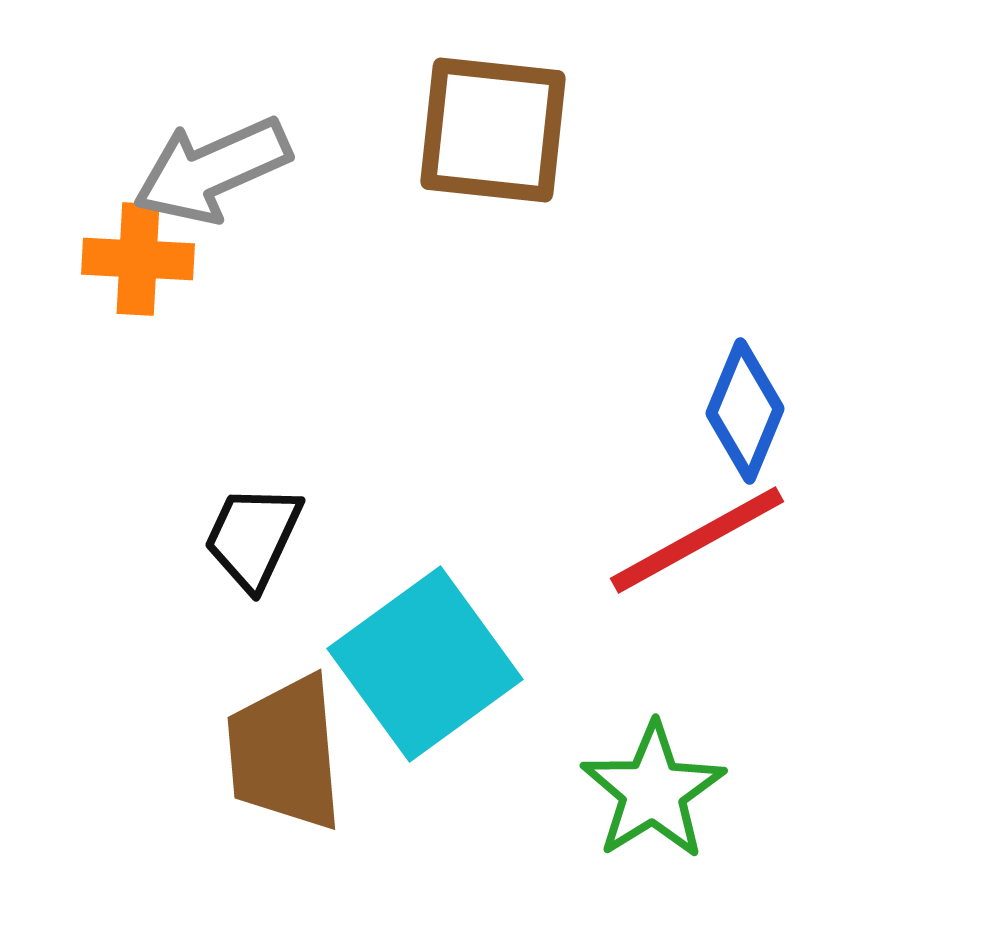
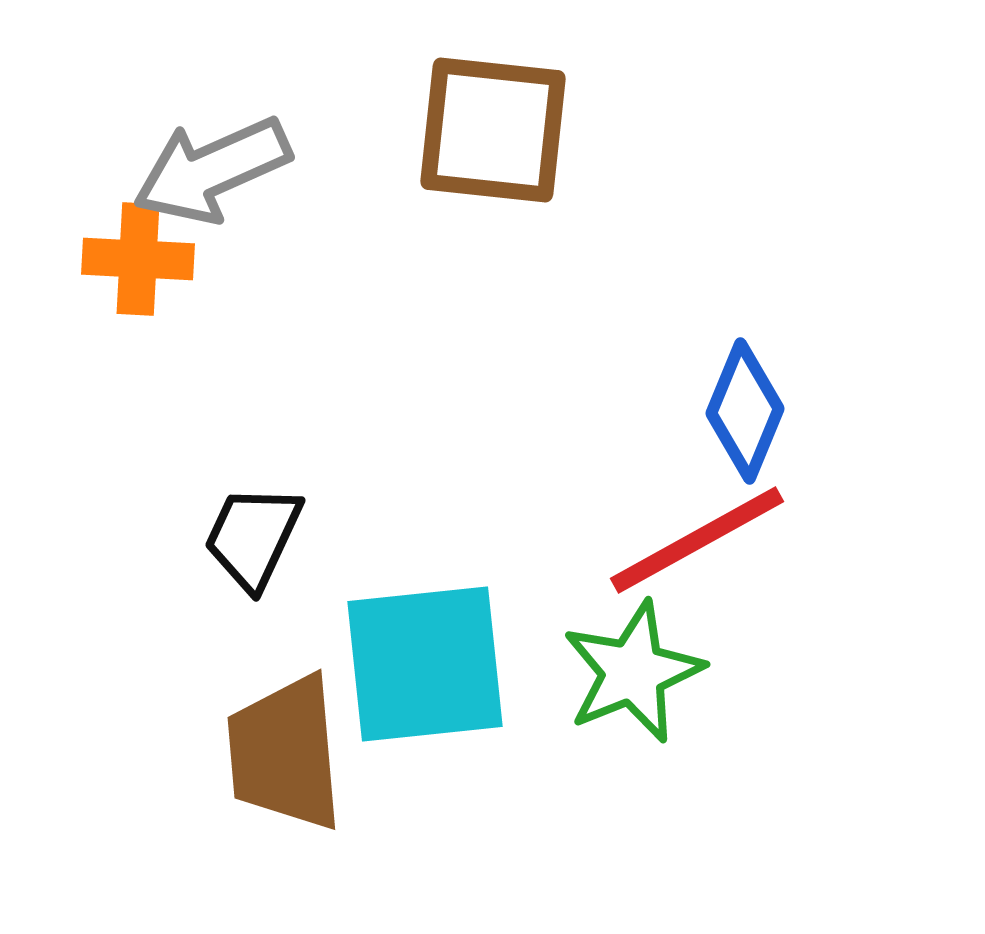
cyan square: rotated 30 degrees clockwise
green star: moved 20 px left, 119 px up; rotated 10 degrees clockwise
